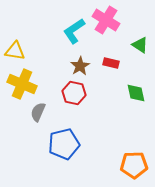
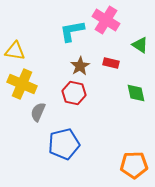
cyan L-shape: moved 2 px left; rotated 24 degrees clockwise
